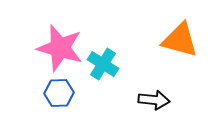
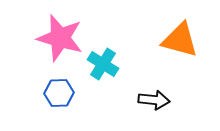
pink star: moved 10 px up
